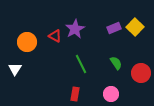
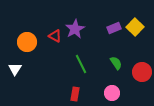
red circle: moved 1 px right, 1 px up
pink circle: moved 1 px right, 1 px up
